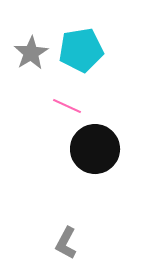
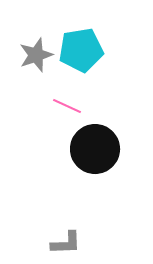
gray star: moved 5 px right, 2 px down; rotated 12 degrees clockwise
gray L-shape: rotated 120 degrees counterclockwise
